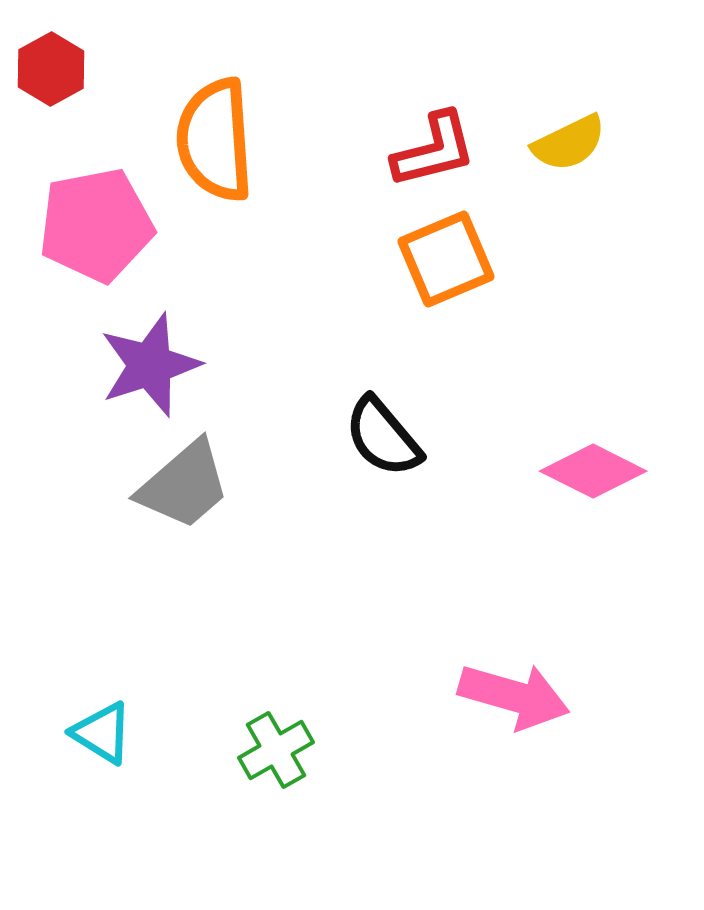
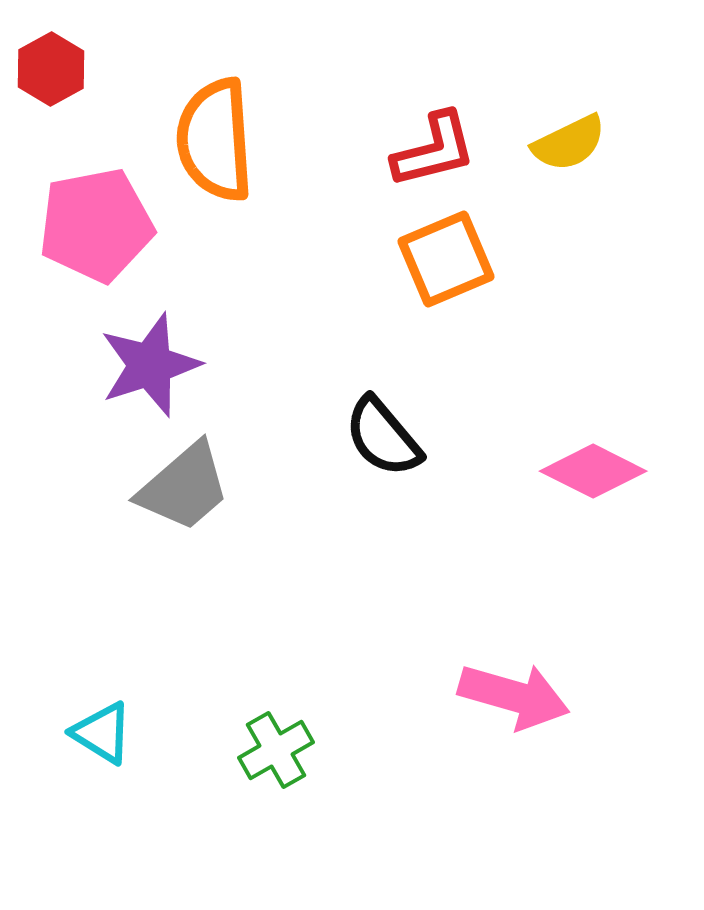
gray trapezoid: moved 2 px down
